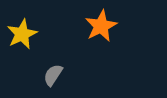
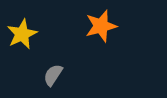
orange star: rotated 12 degrees clockwise
